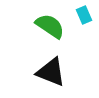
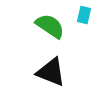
cyan rectangle: rotated 36 degrees clockwise
